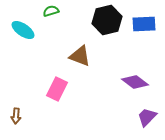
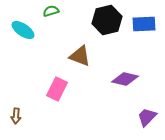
purple diamond: moved 10 px left, 3 px up; rotated 24 degrees counterclockwise
